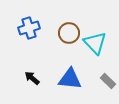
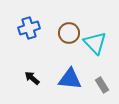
gray rectangle: moved 6 px left, 4 px down; rotated 14 degrees clockwise
